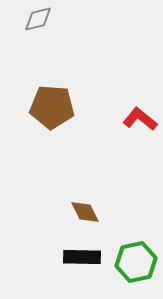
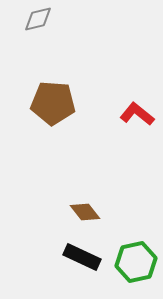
brown pentagon: moved 1 px right, 4 px up
red L-shape: moved 3 px left, 5 px up
brown diamond: rotated 12 degrees counterclockwise
black rectangle: rotated 24 degrees clockwise
